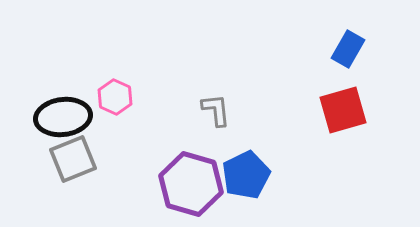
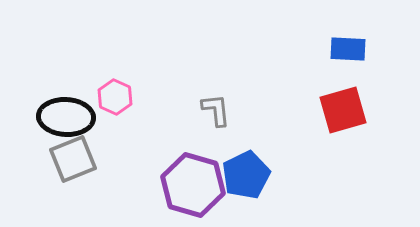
blue rectangle: rotated 63 degrees clockwise
black ellipse: moved 3 px right; rotated 10 degrees clockwise
purple hexagon: moved 2 px right, 1 px down
